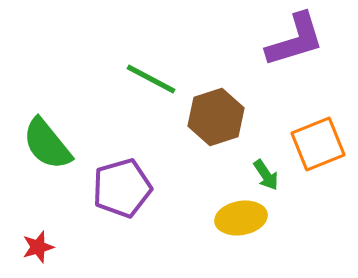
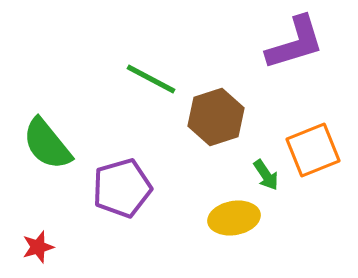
purple L-shape: moved 3 px down
orange square: moved 5 px left, 6 px down
yellow ellipse: moved 7 px left
